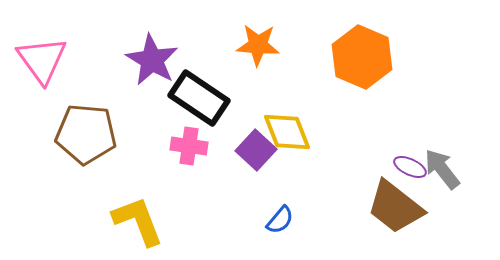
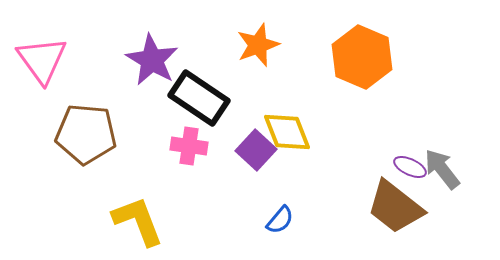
orange star: rotated 24 degrees counterclockwise
